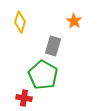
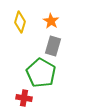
orange star: moved 23 px left
green pentagon: moved 2 px left, 2 px up
